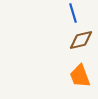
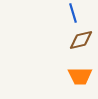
orange trapezoid: rotated 70 degrees counterclockwise
